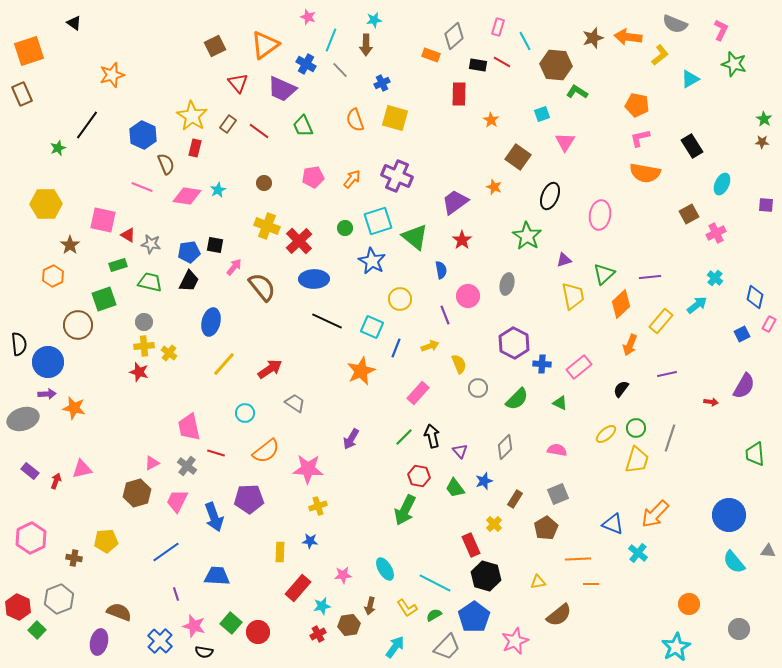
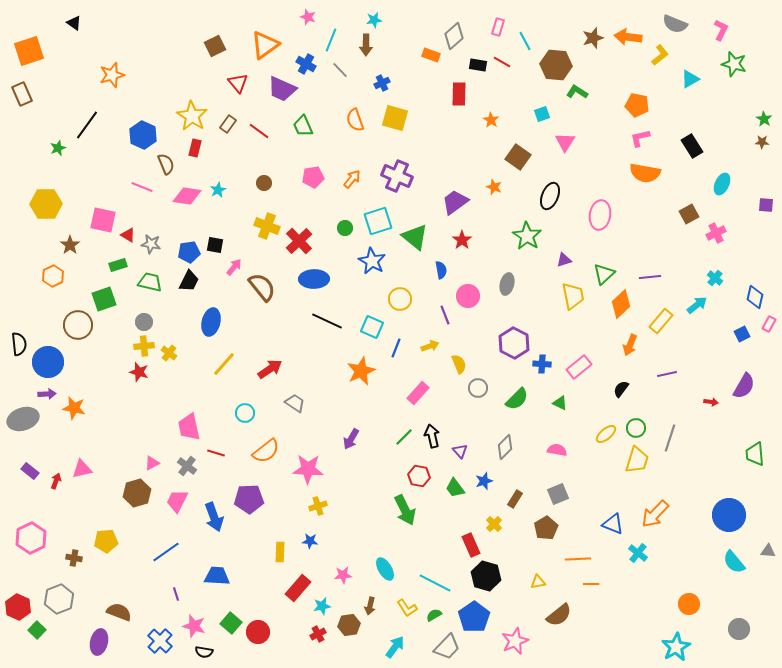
green arrow at (405, 510): rotated 52 degrees counterclockwise
